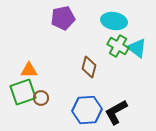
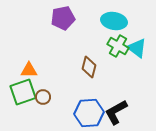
brown circle: moved 2 px right, 1 px up
blue hexagon: moved 2 px right, 3 px down
